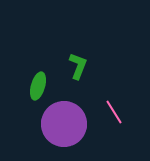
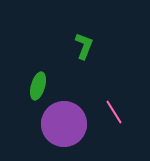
green L-shape: moved 6 px right, 20 px up
